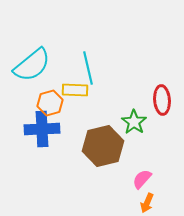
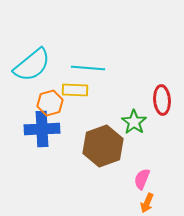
cyan line: rotated 72 degrees counterclockwise
brown hexagon: rotated 6 degrees counterclockwise
pink semicircle: rotated 20 degrees counterclockwise
